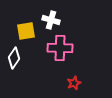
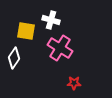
yellow square: rotated 18 degrees clockwise
pink cross: rotated 30 degrees clockwise
red star: rotated 24 degrees clockwise
